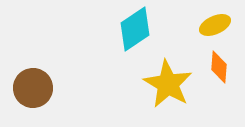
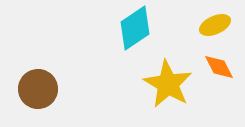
cyan diamond: moved 1 px up
orange diamond: rotated 32 degrees counterclockwise
brown circle: moved 5 px right, 1 px down
